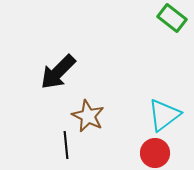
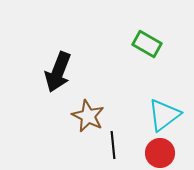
green rectangle: moved 25 px left, 26 px down; rotated 8 degrees counterclockwise
black arrow: rotated 24 degrees counterclockwise
black line: moved 47 px right
red circle: moved 5 px right
